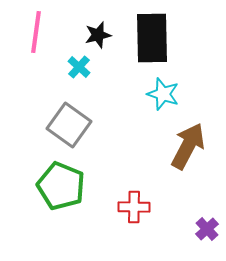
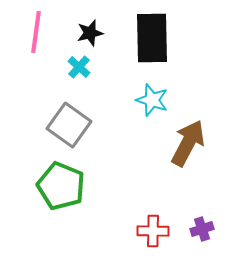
black star: moved 8 px left, 2 px up
cyan star: moved 11 px left, 6 px down
brown arrow: moved 3 px up
red cross: moved 19 px right, 24 px down
purple cross: moved 5 px left; rotated 25 degrees clockwise
